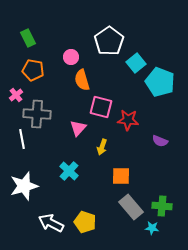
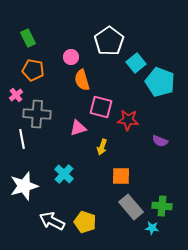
pink triangle: rotated 30 degrees clockwise
cyan cross: moved 5 px left, 3 px down
white arrow: moved 1 px right, 2 px up
